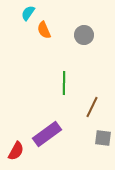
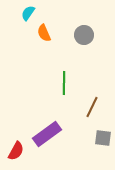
orange semicircle: moved 3 px down
